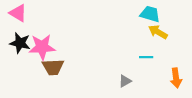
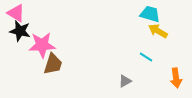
pink triangle: moved 2 px left
yellow arrow: moved 1 px up
black star: moved 12 px up
pink star: moved 2 px up
cyan line: rotated 32 degrees clockwise
brown trapezoid: moved 3 px up; rotated 70 degrees counterclockwise
